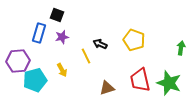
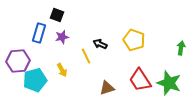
red trapezoid: rotated 20 degrees counterclockwise
